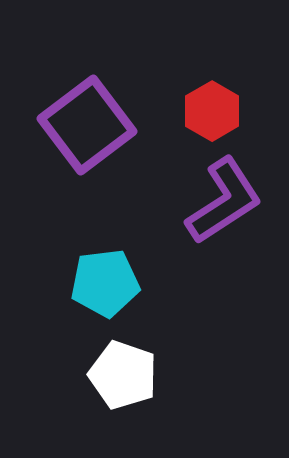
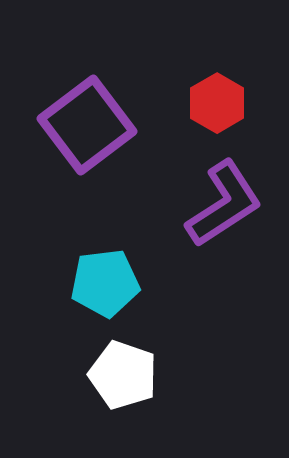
red hexagon: moved 5 px right, 8 px up
purple L-shape: moved 3 px down
